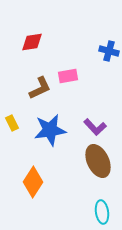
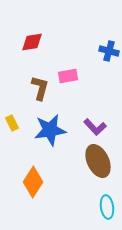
brown L-shape: rotated 50 degrees counterclockwise
cyan ellipse: moved 5 px right, 5 px up
